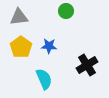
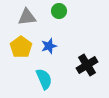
green circle: moved 7 px left
gray triangle: moved 8 px right
blue star: rotated 21 degrees counterclockwise
